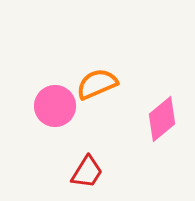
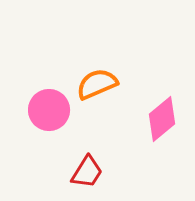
pink circle: moved 6 px left, 4 px down
